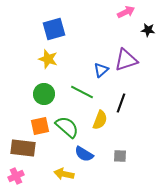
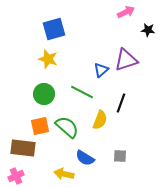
blue semicircle: moved 1 px right, 4 px down
